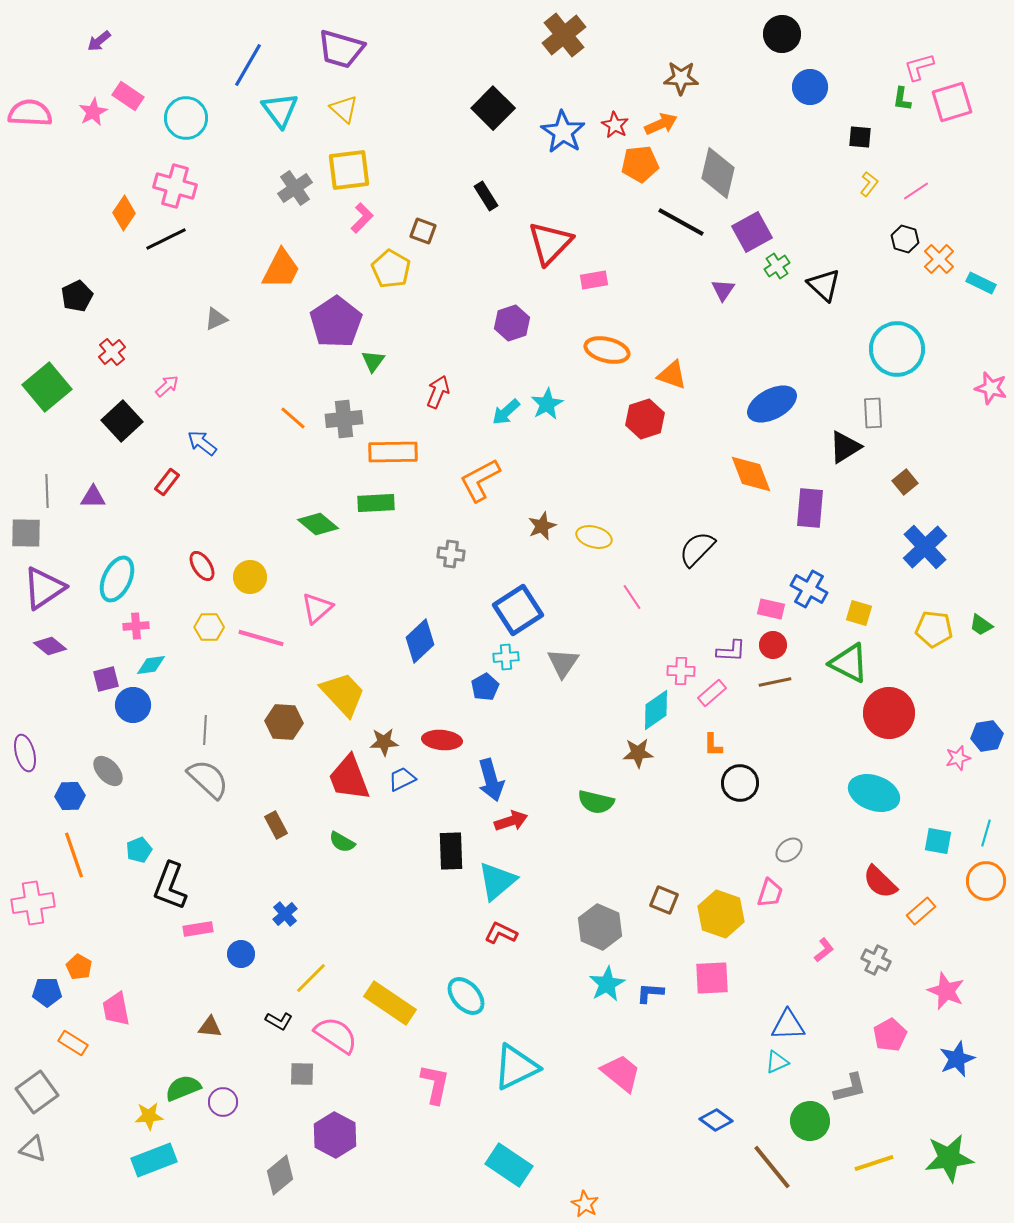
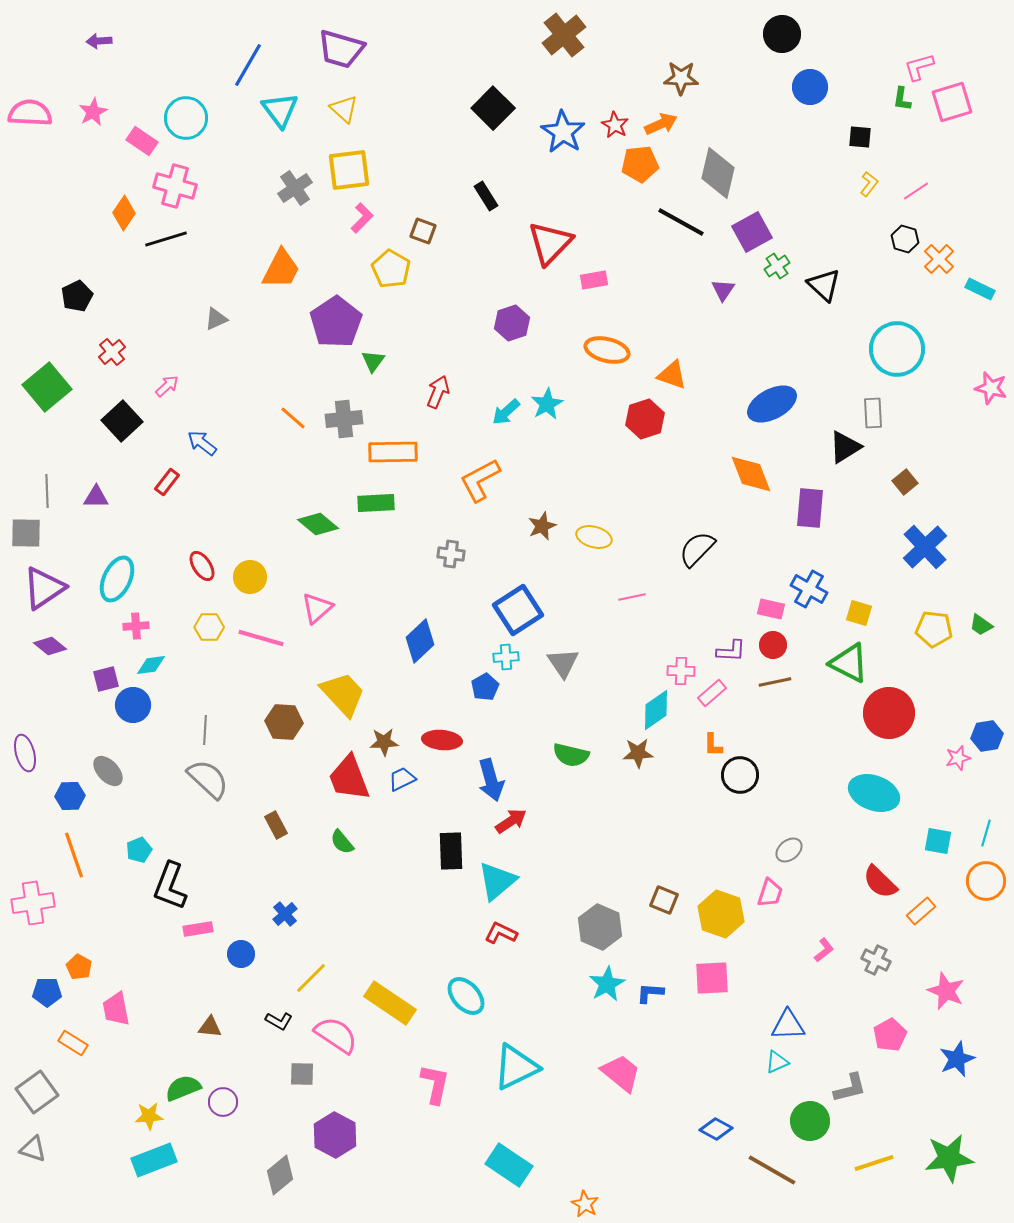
purple arrow at (99, 41): rotated 35 degrees clockwise
pink rectangle at (128, 96): moved 14 px right, 45 px down
black line at (166, 239): rotated 9 degrees clockwise
cyan rectangle at (981, 283): moved 1 px left, 6 px down
purple triangle at (93, 497): moved 3 px right
pink line at (632, 597): rotated 68 degrees counterclockwise
gray triangle at (563, 663): rotated 8 degrees counterclockwise
black circle at (740, 783): moved 8 px up
green semicircle at (596, 802): moved 25 px left, 47 px up
red arrow at (511, 821): rotated 16 degrees counterclockwise
green semicircle at (342, 842): rotated 20 degrees clockwise
blue diamond at (716, 1120): moved 9 px down; rotated 8 degrees counterclockwise
brown line at (772, 1167): moved 3 px down; rotated 21 degrees counterclockwise
